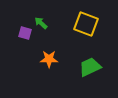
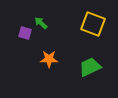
yellow square: moved 7 px right
